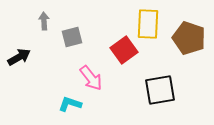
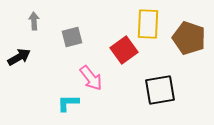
gray arrow: moved 10 px left
cyan L-shape: moved 2 px left, 1 px up; rotated 20 degrees counterclockwise
